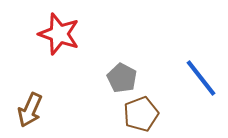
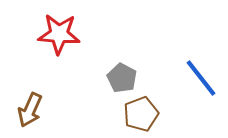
red star: rotated 15 degrees counterclockwise
